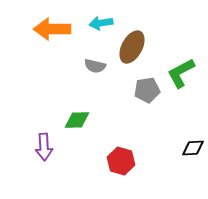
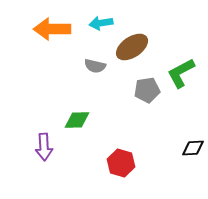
brown ellipse: rotated 28 degrees clockwise
red hexagon: moved 2 px down
